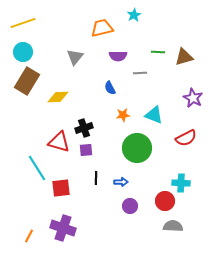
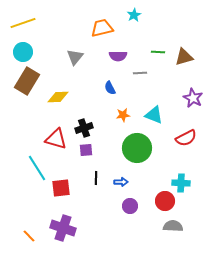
red triangle: moved 3 px left, 3 px up
orange line: rotated 72 degrees counterclockwise
